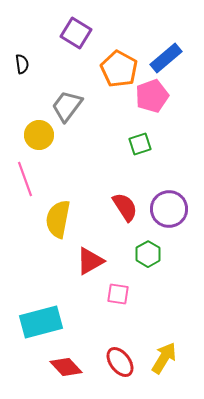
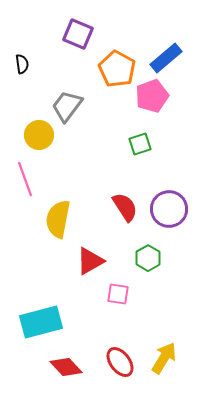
purple square: moved 2 px right, 1 px down; rotated 8 degrees counterclockwise
orange pentagon: moved 2 px left
green hexagon: moved 4 px down
